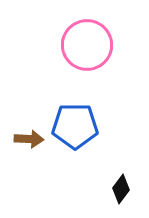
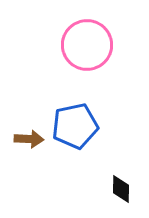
blue pentagon: rotated 12 degrees counterclockwise
black diamond: rotated 36 degrees counterclockwise
